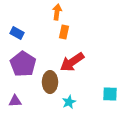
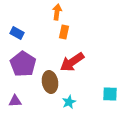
brown ellipse: rotated 10 degrees counterclockwise
